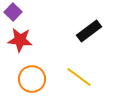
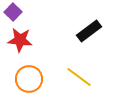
orange circle: moved 3 px left
